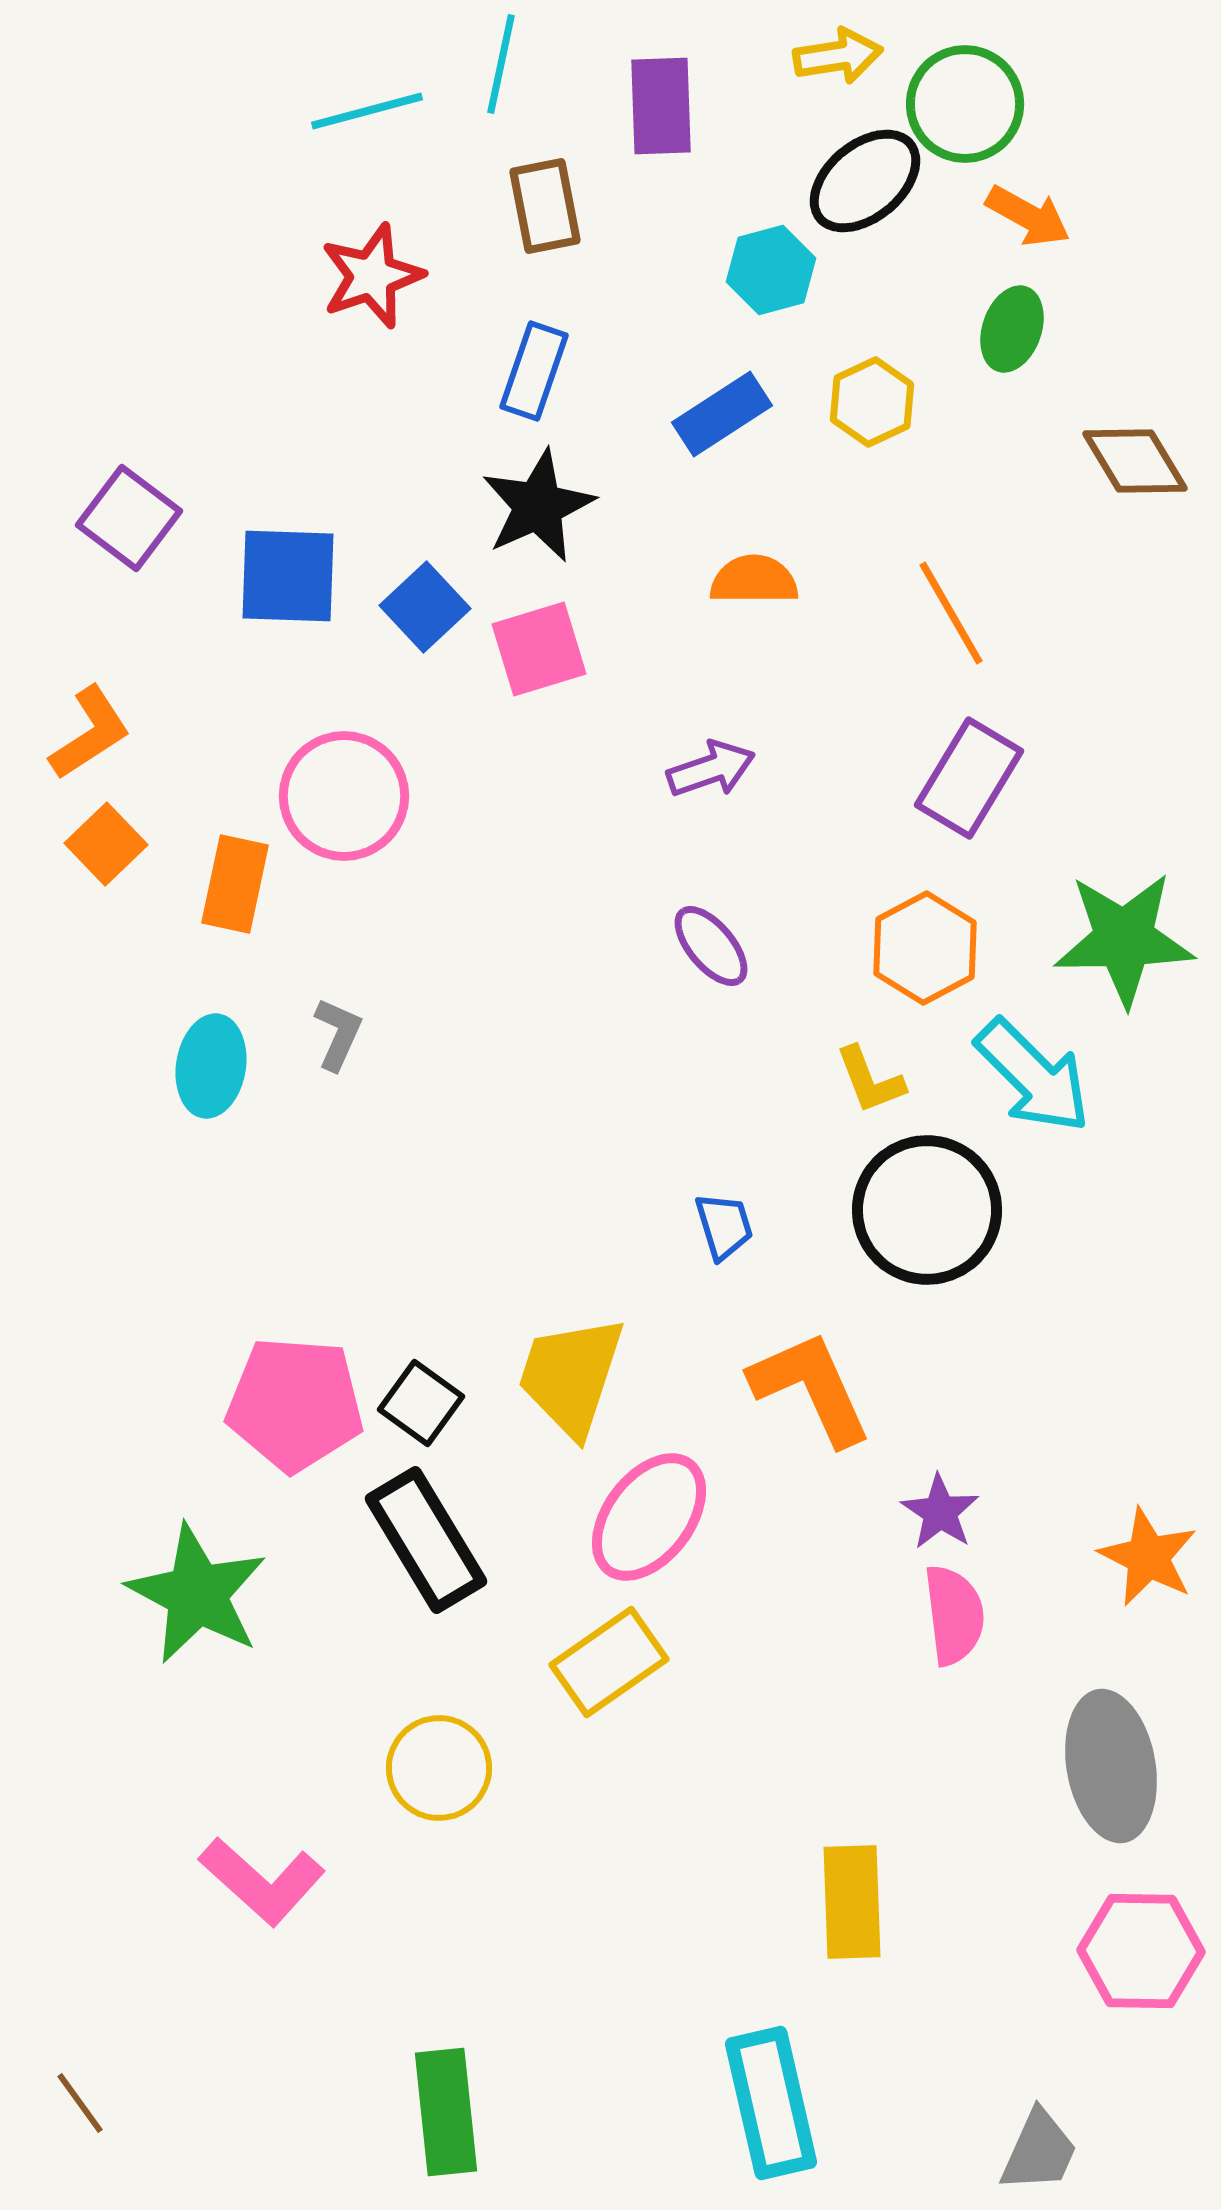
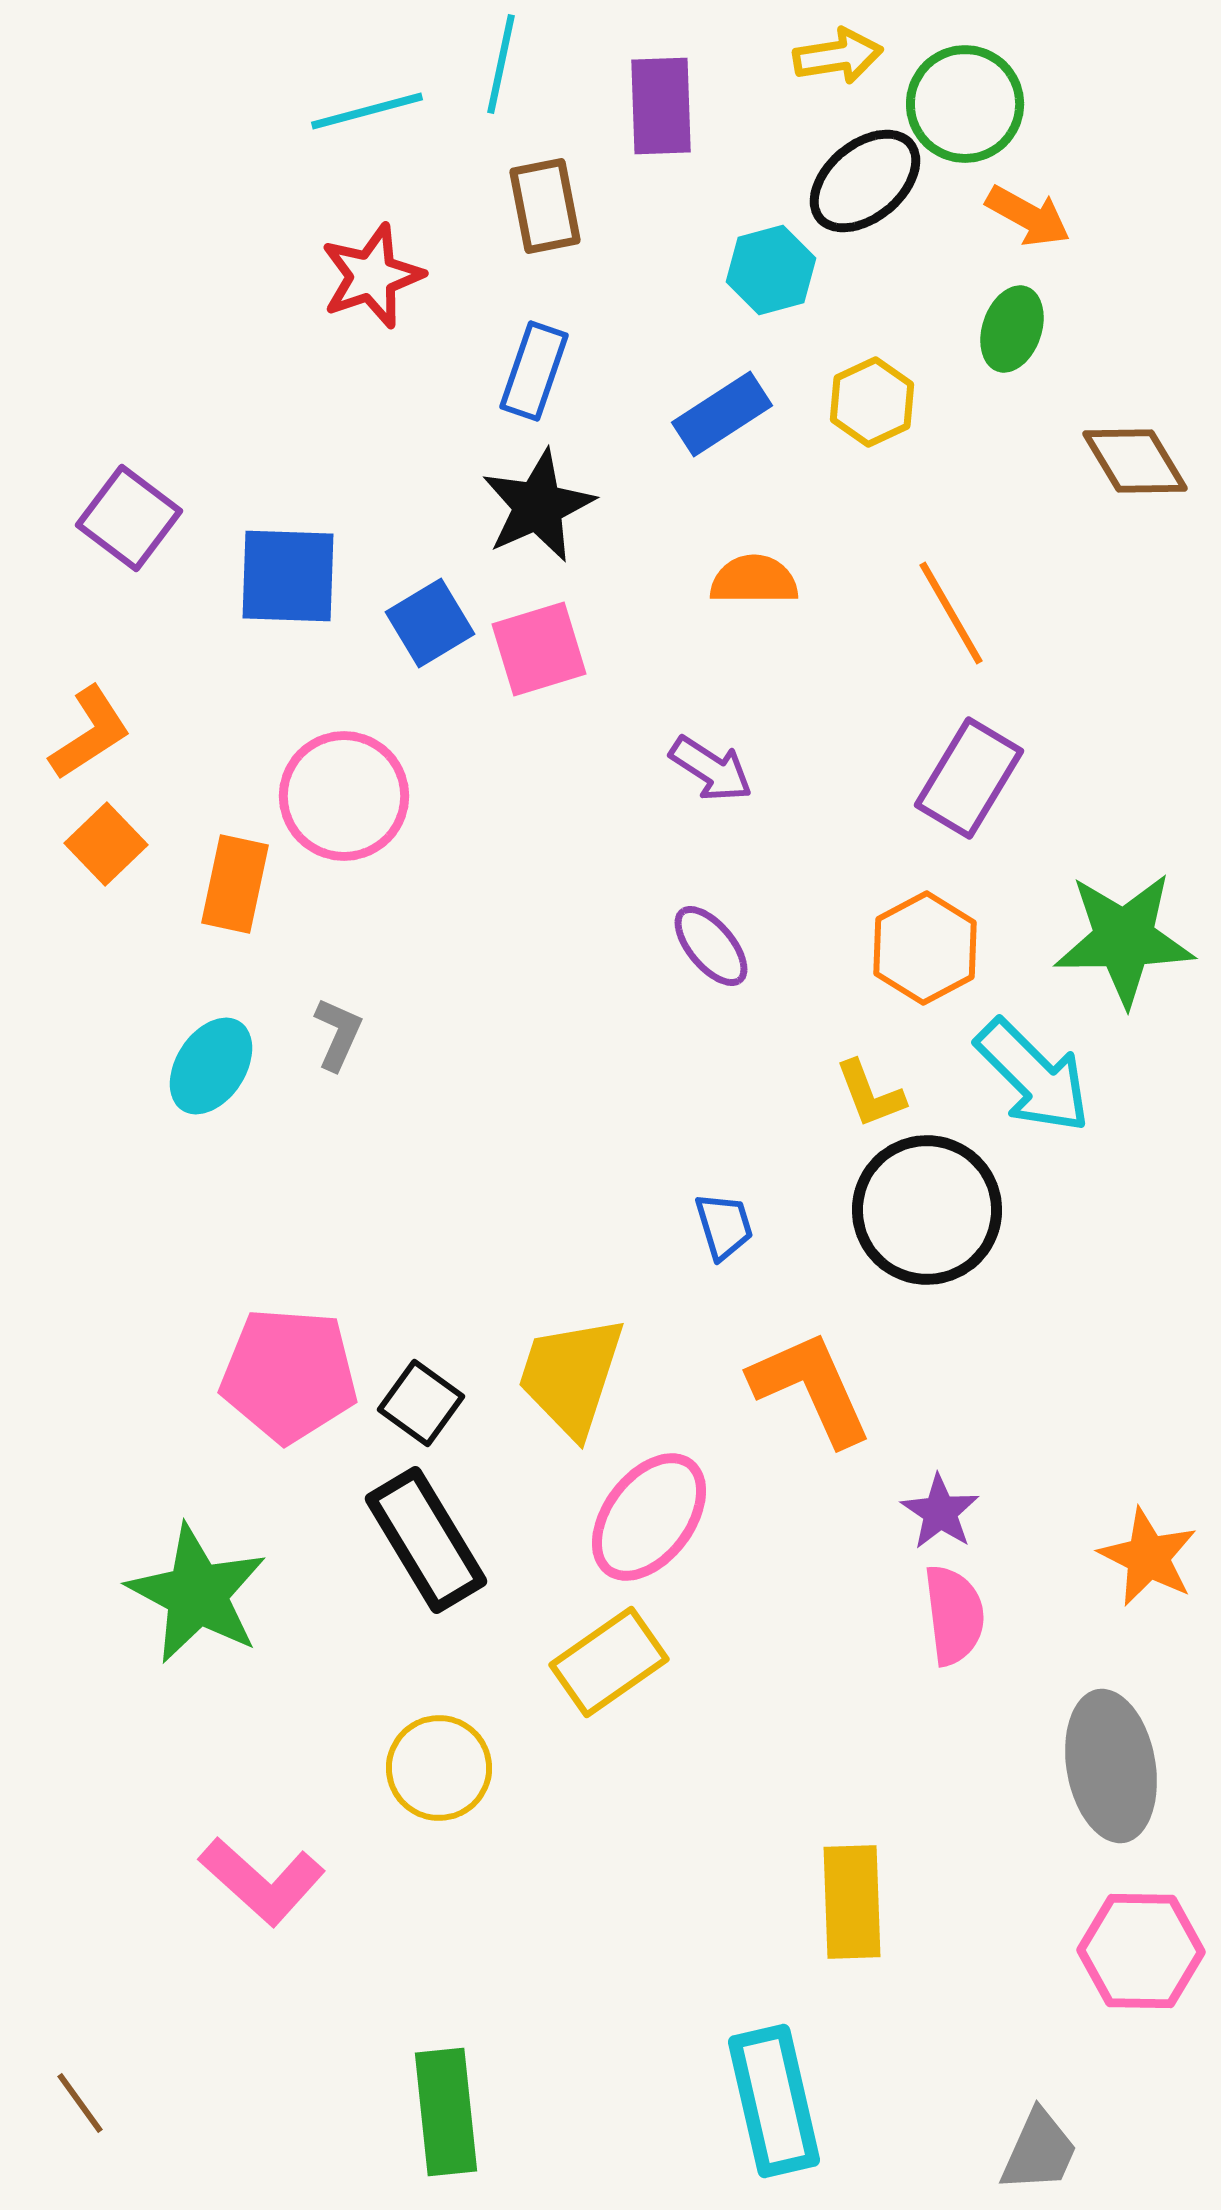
blue square at (425, 607): moved 5 px right, 16 px down; rotated 12 degrees clockwise
purple arrow at (711, 769): rotated 52 degrees clockwise
cyan ellipse at (211, 1066): rotated 24 degrees clockwise
yellow L-shape at (870, 1080): moved 14 px down
pink pentagon at (295, 1404): moved 6 px left, 29 px up
cyan rectangle at (771, 2103): moved 3 px right, 2 px up
